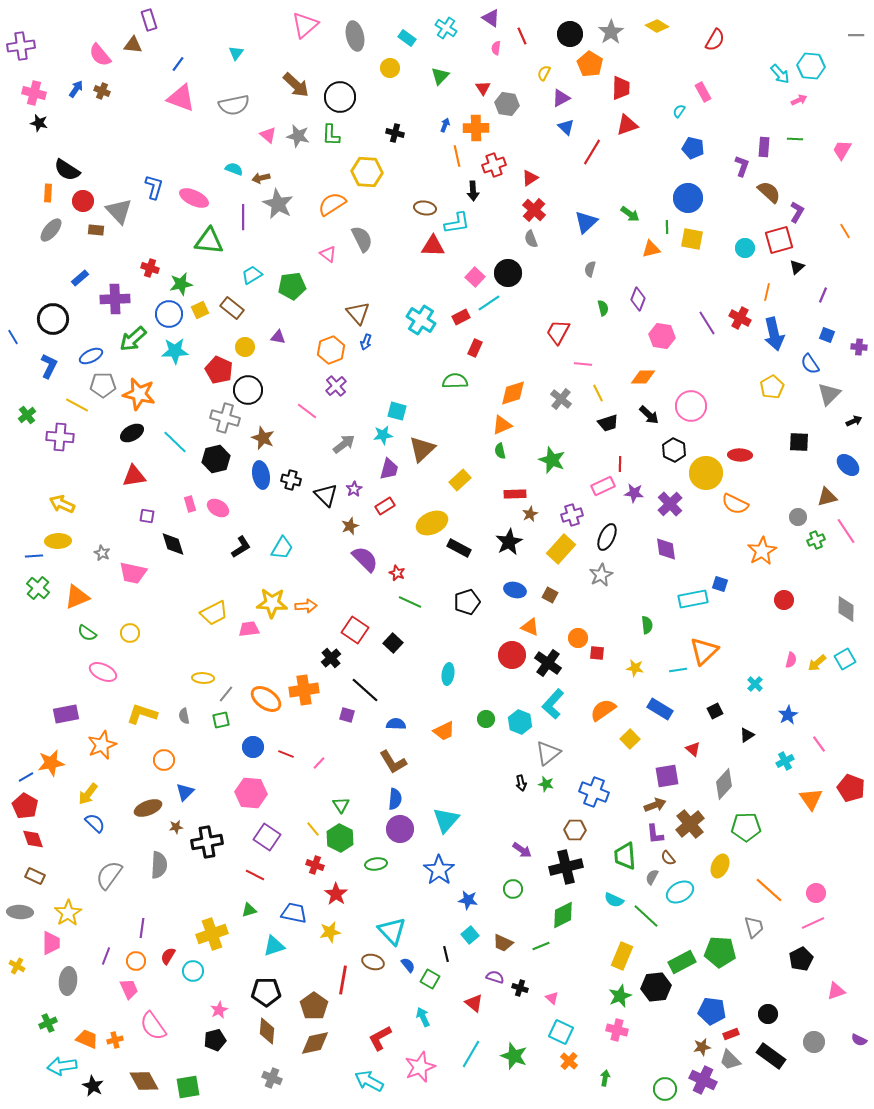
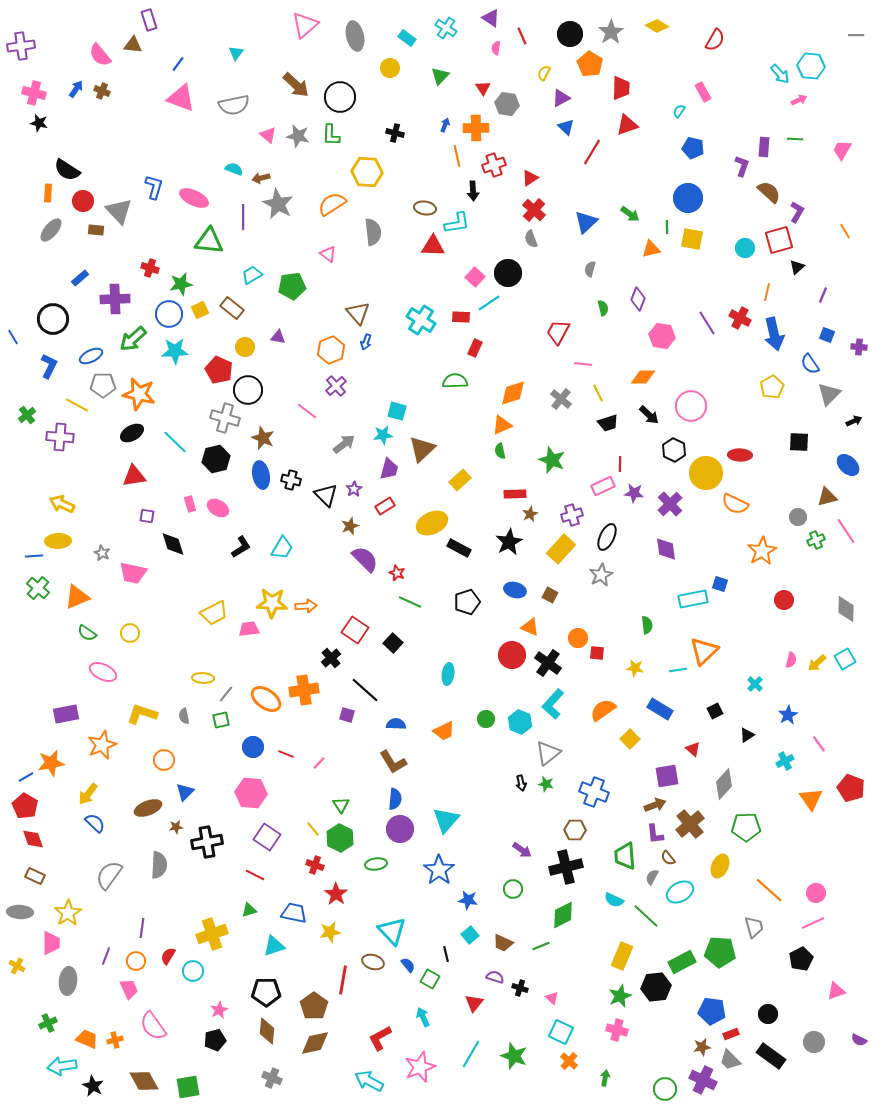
gray semicircle at (362, 239): moved 11 px right, 7 px up; rotated 20 degrees clockwise
red rectangle at (461, 317): rotated 30 degrees clockwise
red triangle at (474, 1003): rotated 30 degrees clockwise
